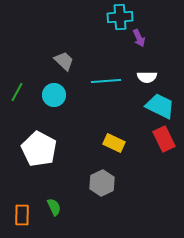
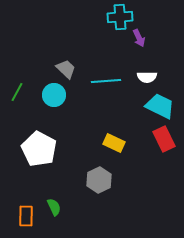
gray trapezoid: moved 2 px right, 8 px down
gray hexagon: moved 3 px left, 3 px up
orange rectangle: moved 4 px right, 1 px down
